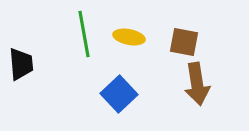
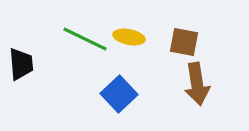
green line: moved 1 px right, 5 px down; rotated 54 degrees counterclockwise
